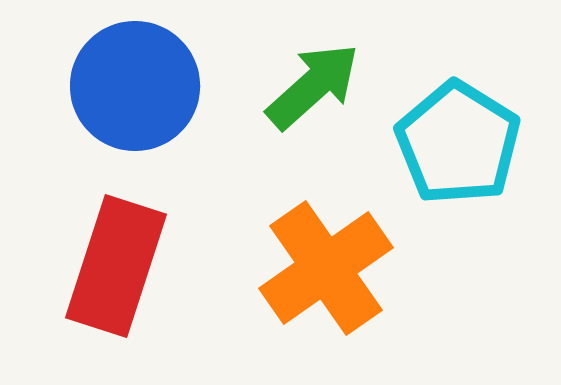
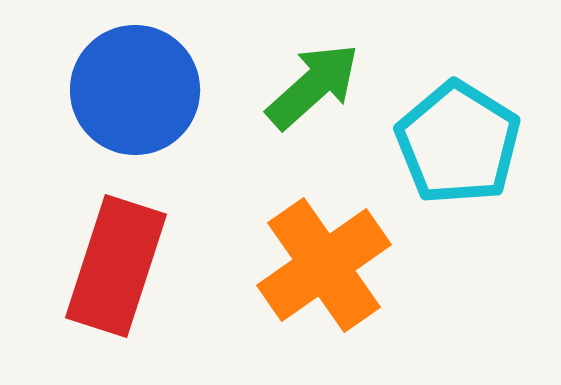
blue circle: moved 4 px down
orange cross: moved 2 px left, 3 px up
